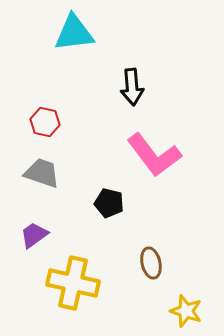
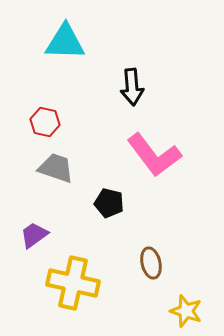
cyan triangle: moved 9 px left, 9 px down; rotated 9 degrees clockwise
gray trapezoid: moved 14 px right, 5 px up
